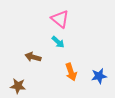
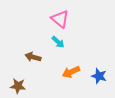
orange arrow: rotated 84 degrees clockwise
blue star: rotated 28 degrees clockwise
